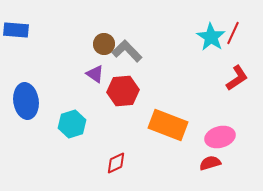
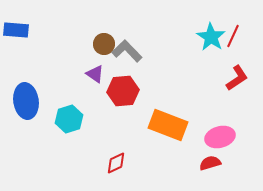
red line: moved 3 px down
cyan hexagon: moved 3 px left, 5 px up
